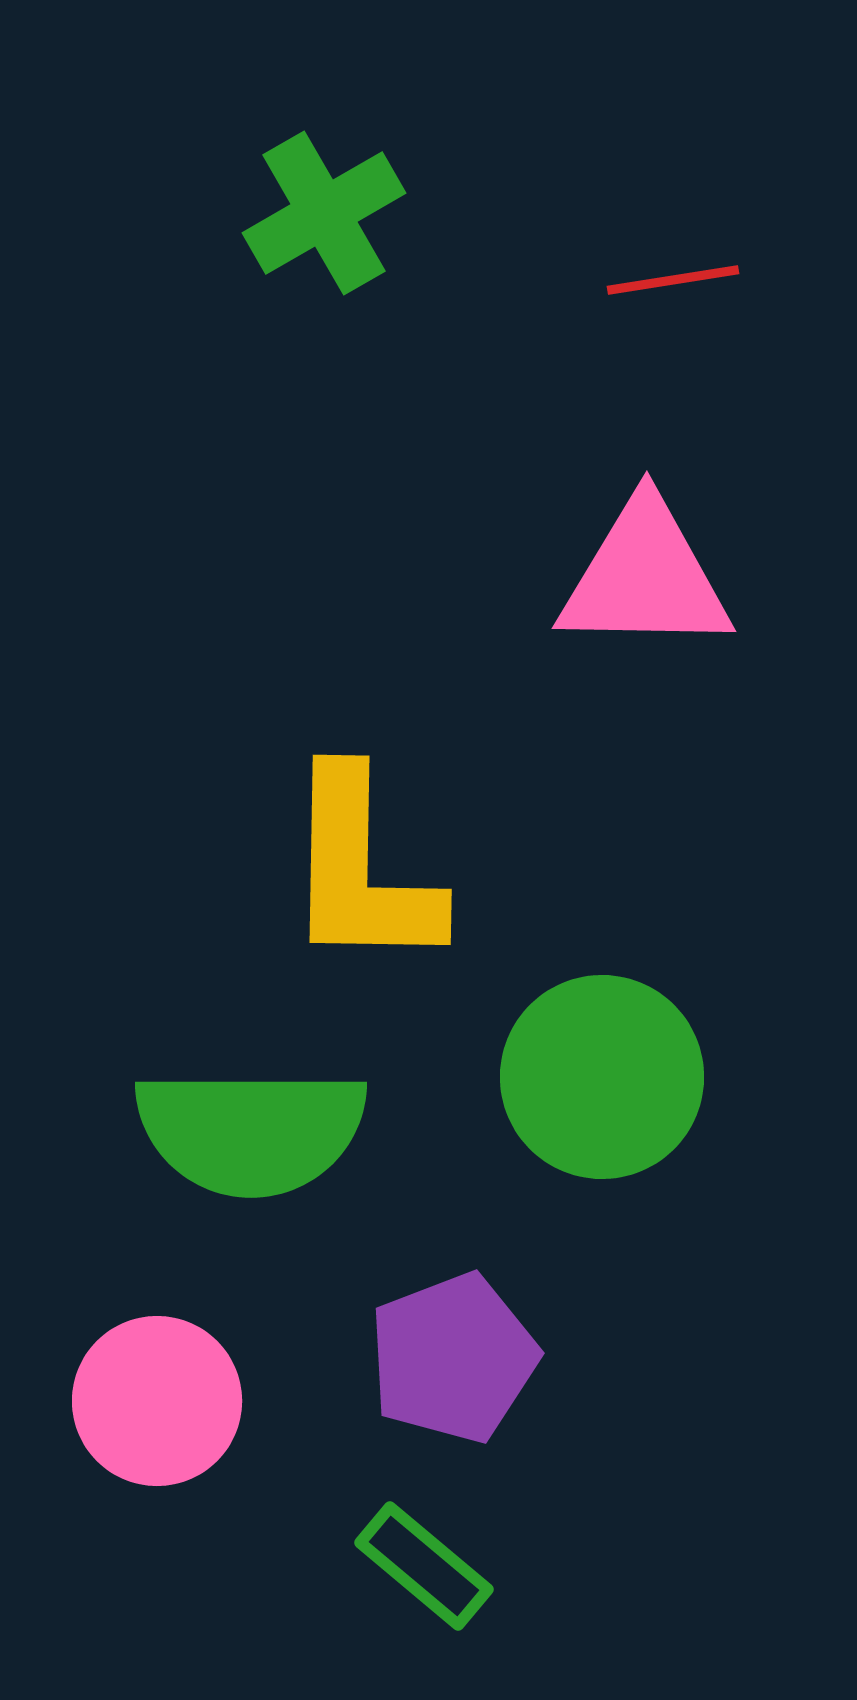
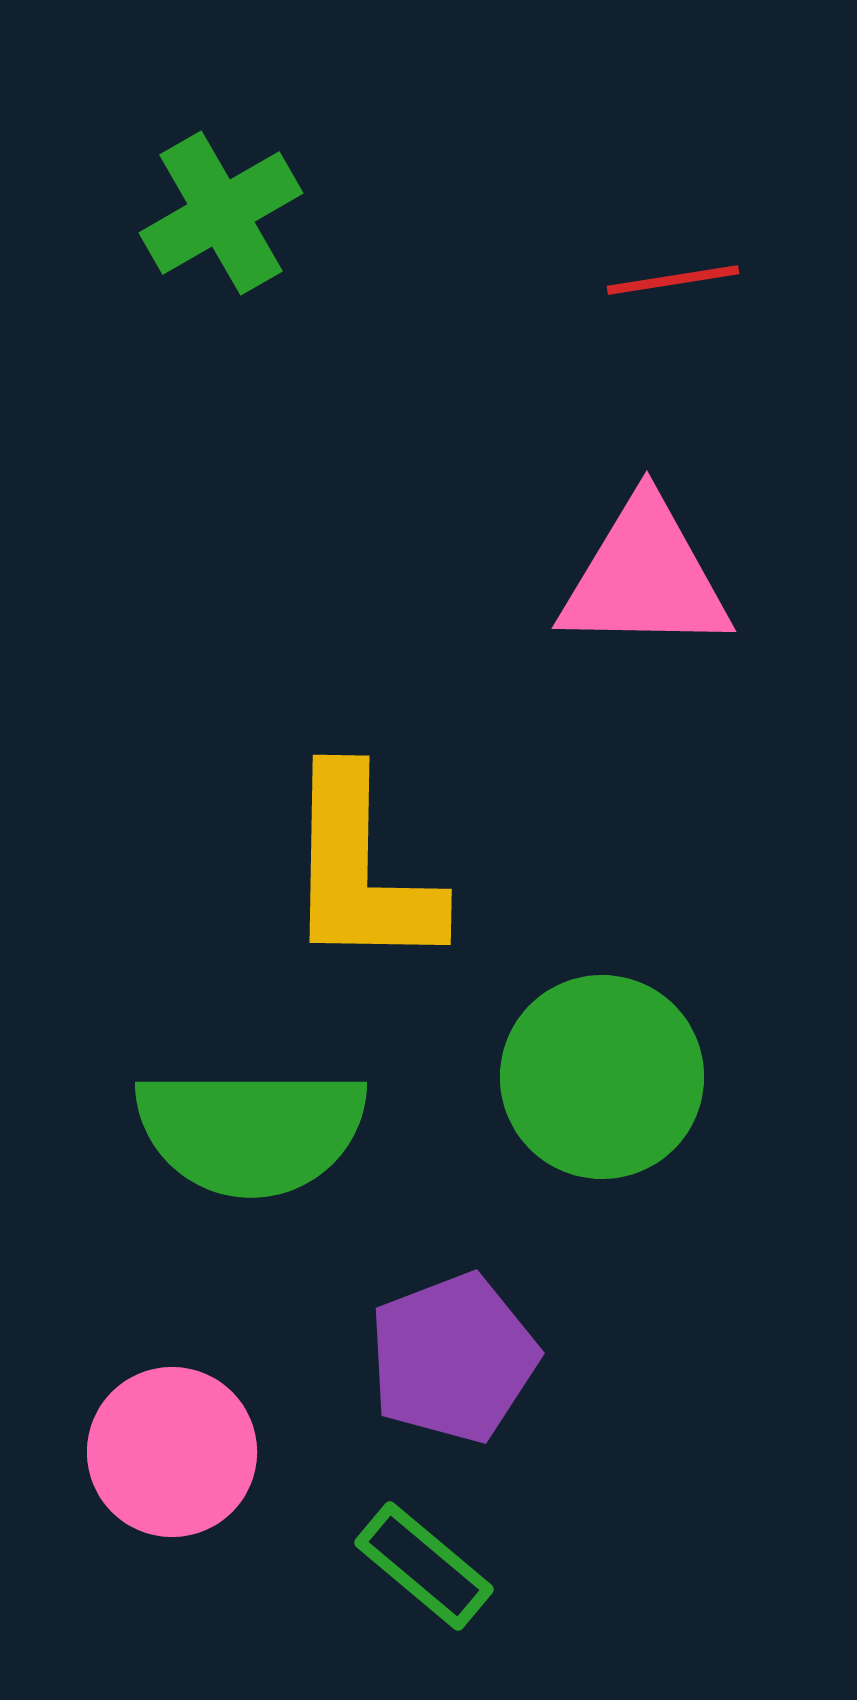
green cross: moved 103 px left
pink circle: moved 15 px right, 51 px down
